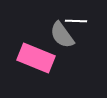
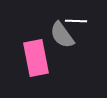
pink rectangle: rotated 57 degrees clockwise
